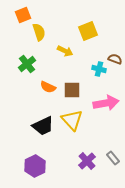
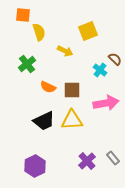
orange square: rotated 28 degrees clockwise
brown semicircle: rotated 24 degrees clockwise
cyan cross: moved 1 px right, 1 px down; rotated 24 degrees clockwise
yellow triangle: rotated 50 degrees counterclockwise
black trapezoid: moved 1 px right, 5 px up
